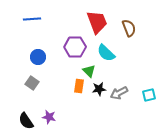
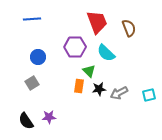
gray square: rotated 24 degrees clockwise
purple star: rotated 16 degrees counterclockwise
